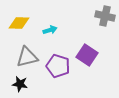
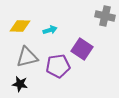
yellow diamond: moved 1 px right, 3 px down
purple square: moved 5 px left, 6 px up
purple pentagon: rotated 25 degrees counterclockwise
